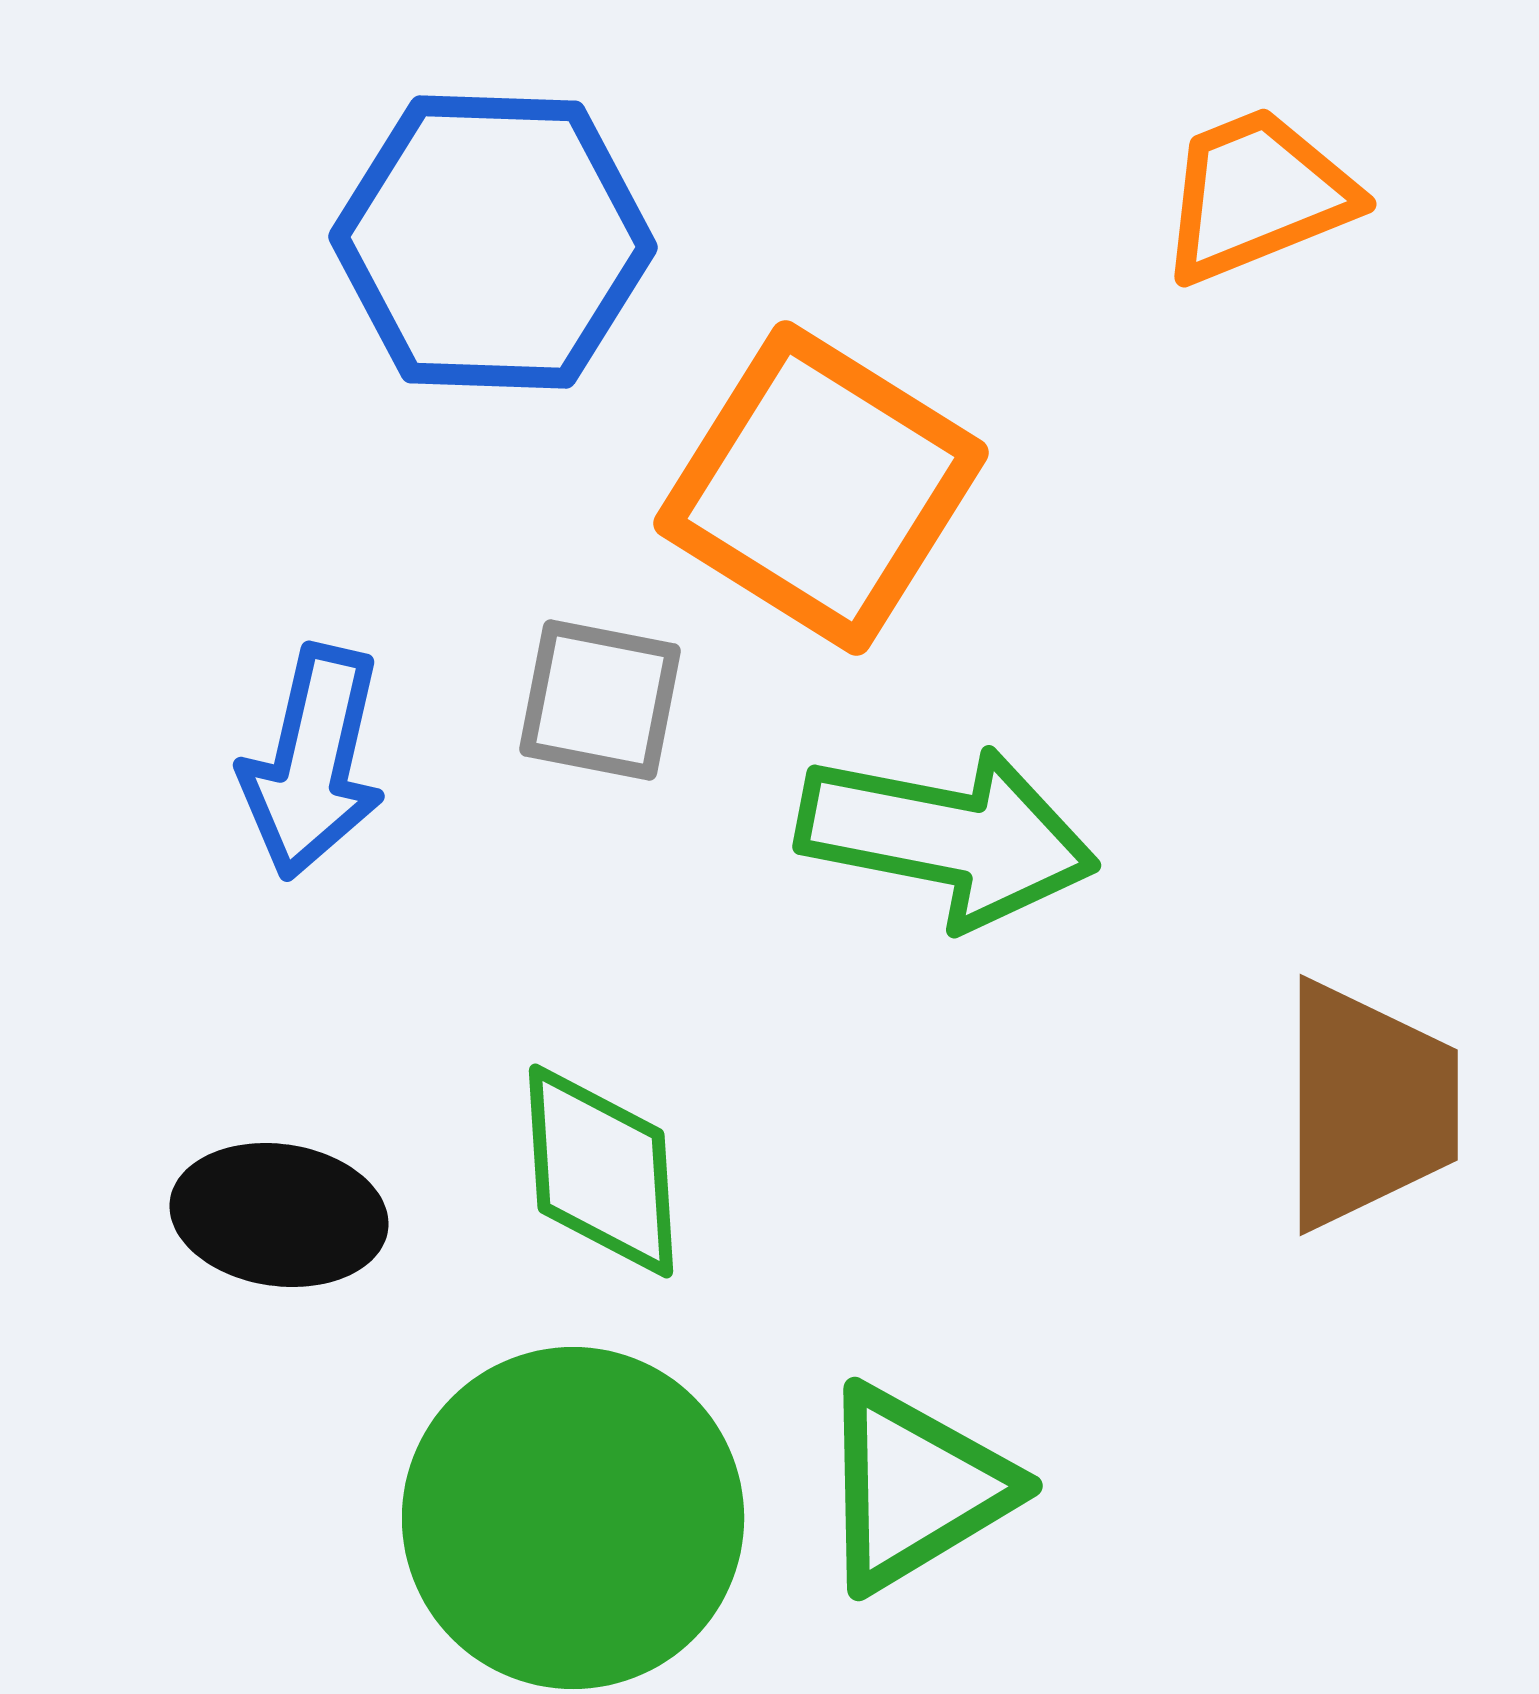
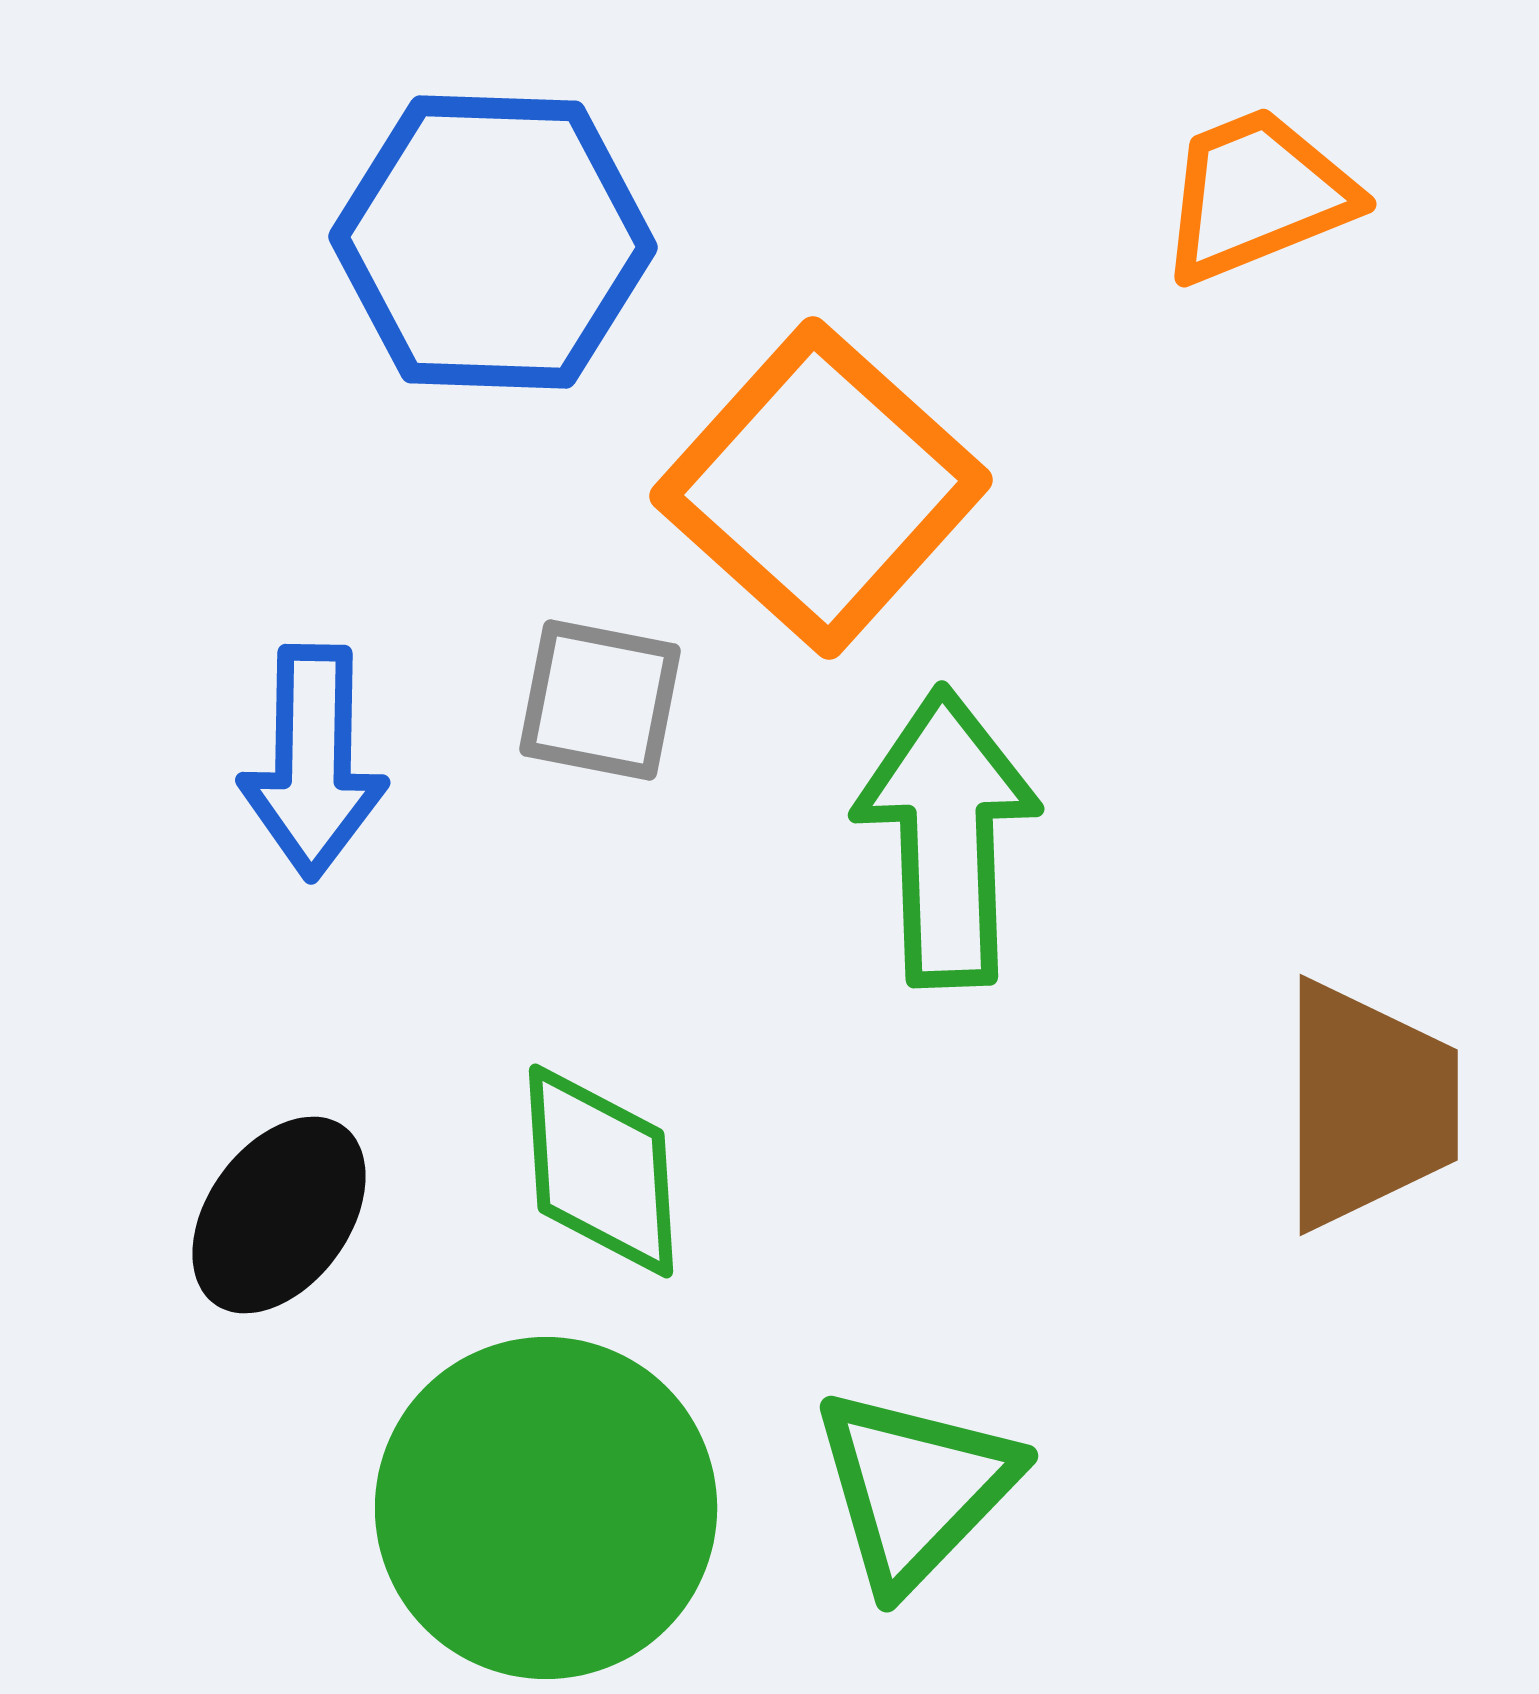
orange square: rotated 10 degrees clockwise
blue arrow: rotated 12 degrees counterclockwise
green arrow: rotated 103 degrees counterclockwise
black ellipse: rotated 62 degrees counterclockwise
green triangle: rotated 15 degrees counterclockwise
green circle: moved 27 px left, 10 px up
